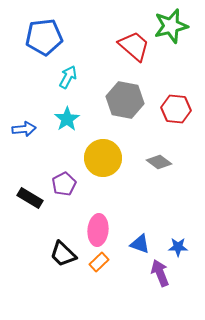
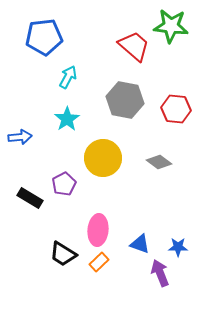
green star: rotated 20 degrees clockwise
blue arrow: moved 4 px left, 8 px down
black trapezoid: rotated 12 degrees counterclockwise
